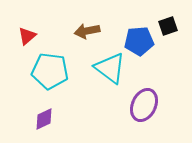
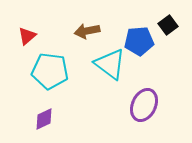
black square: moved 1 px up; rotated 18 degrees counterclockwise
cyan triangle: moved 4 px up
